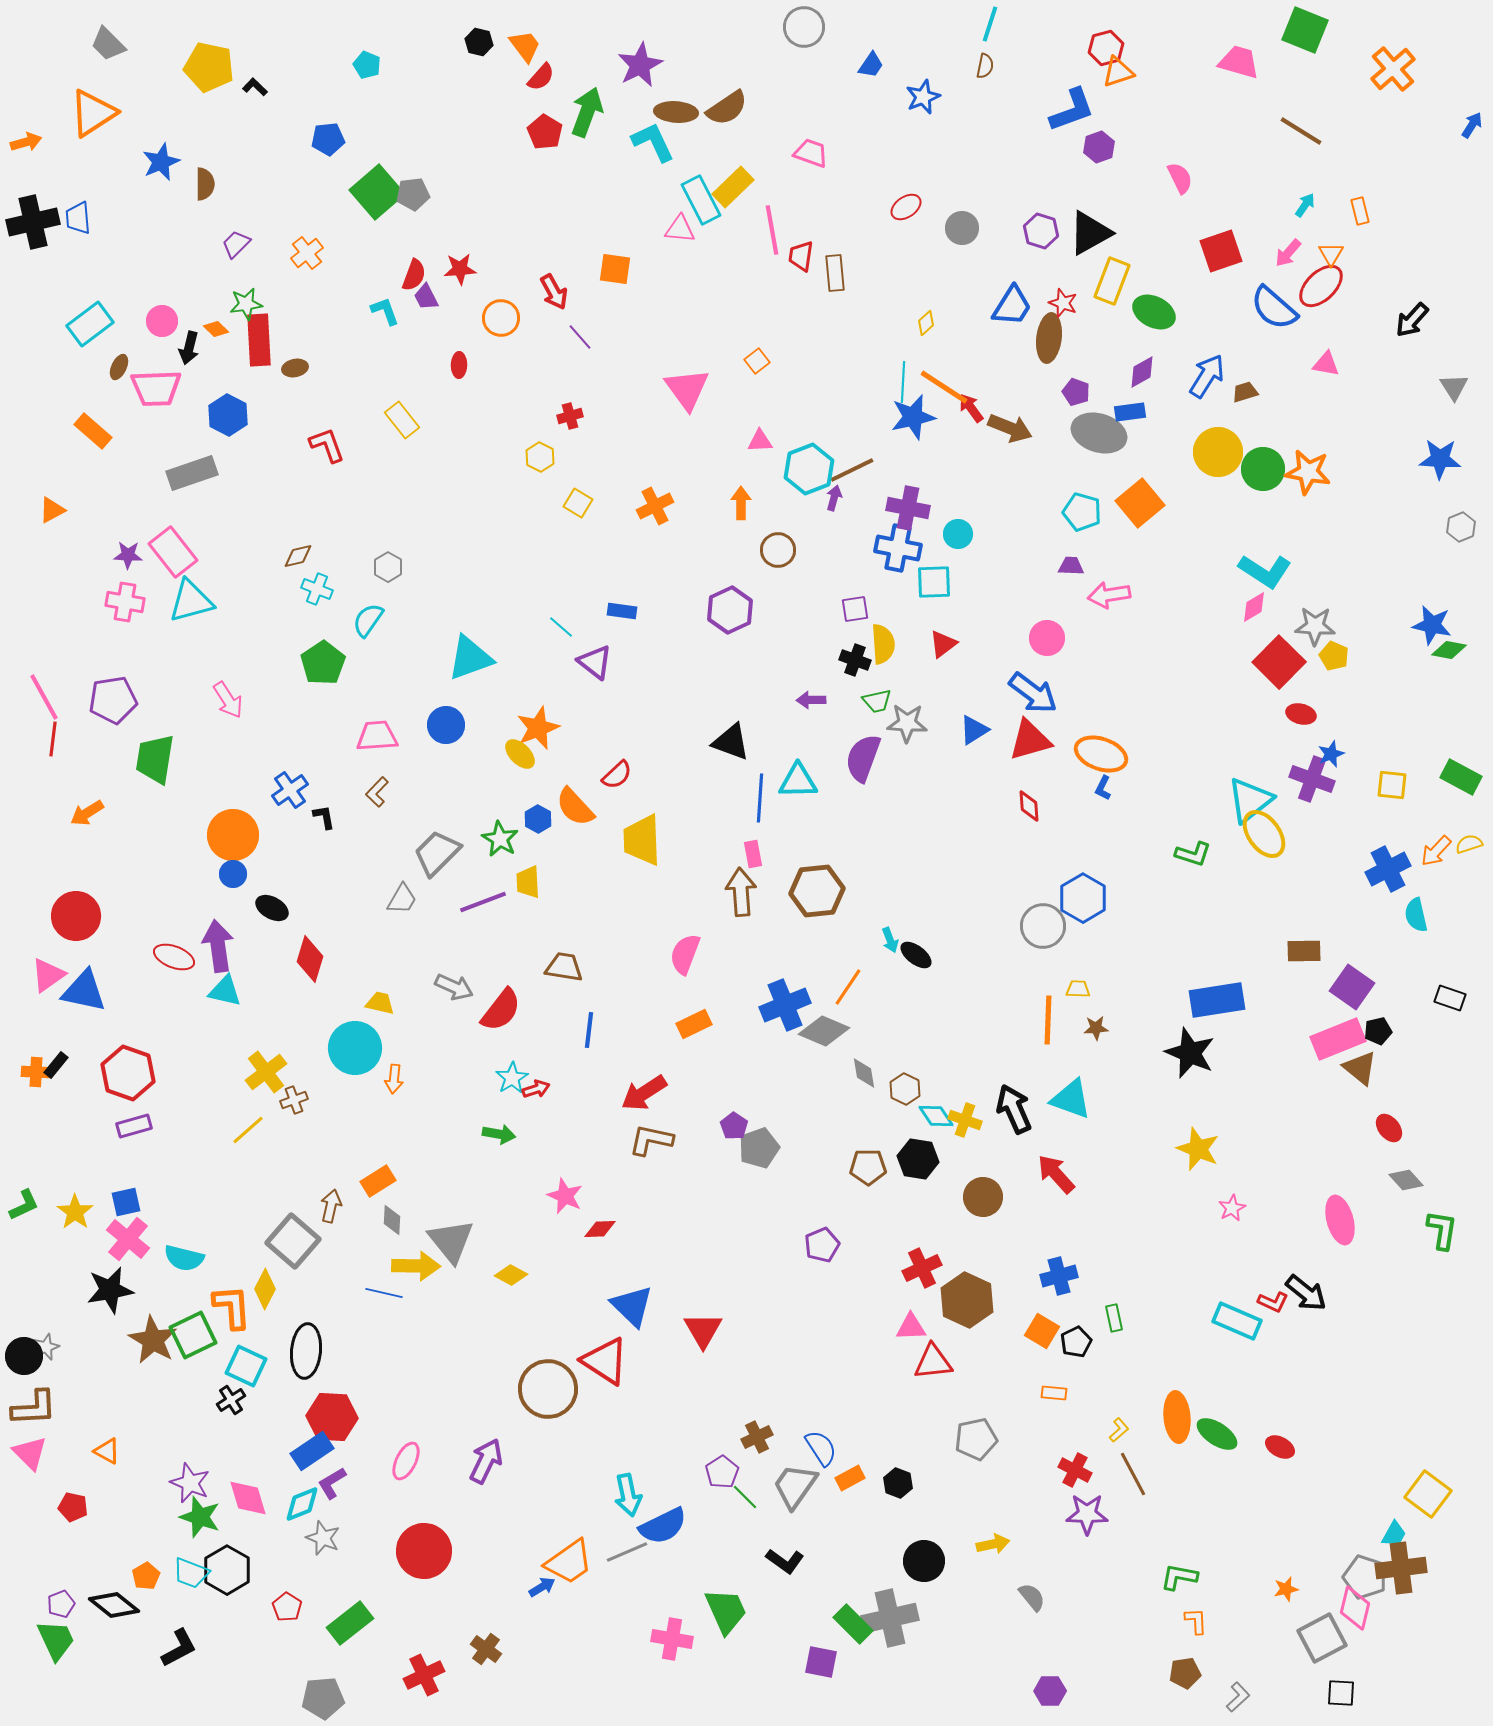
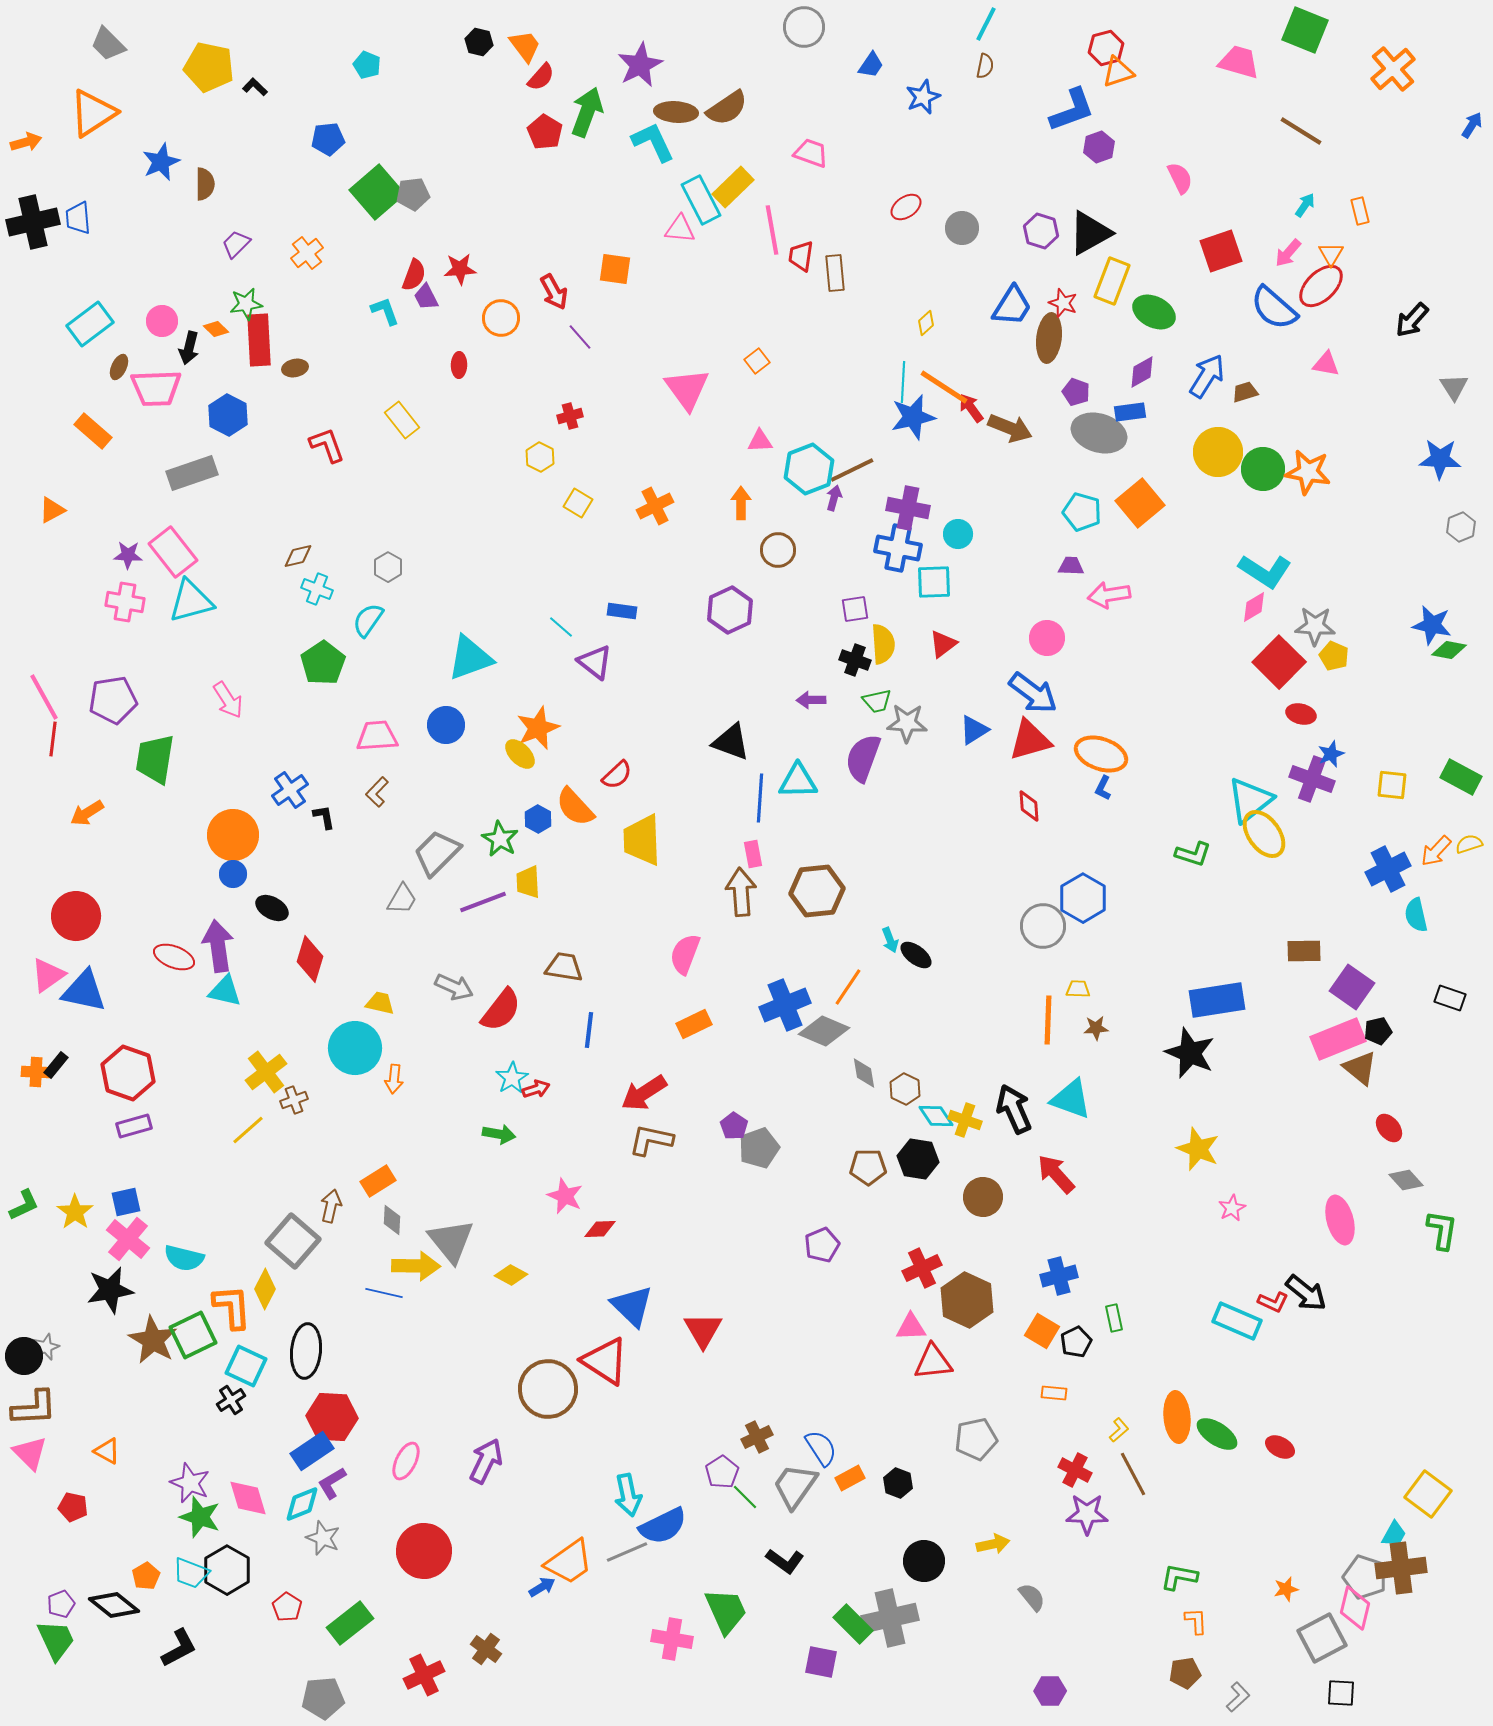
cyan line at (990, 24): moved 4 px left; rotated 9 degrees clockwise
